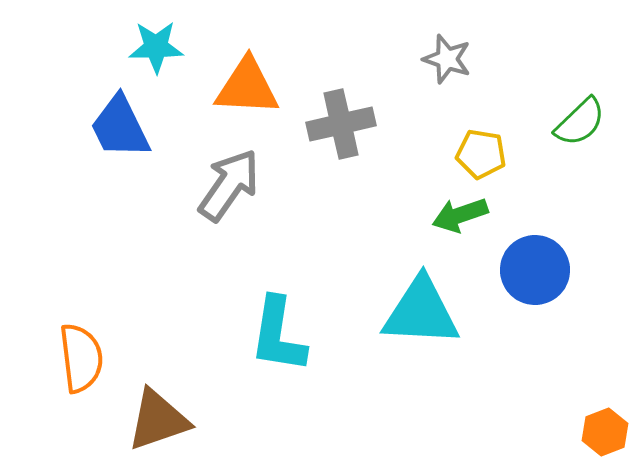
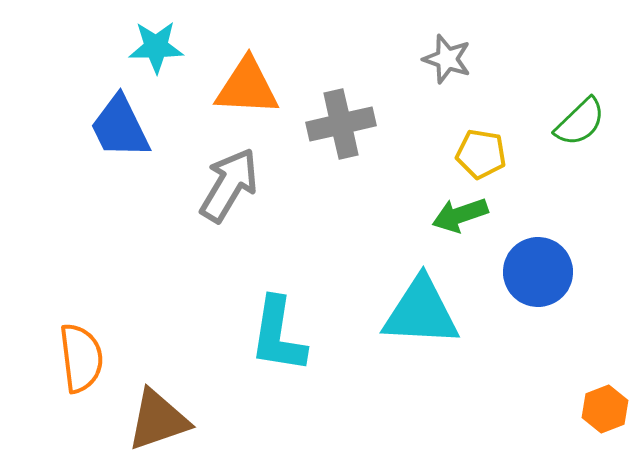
gray arrow: rotated 4 degrees counterclockwise
blue circle: moved 3 px right, 2 px down
orange hexagon: moved 23 px up
